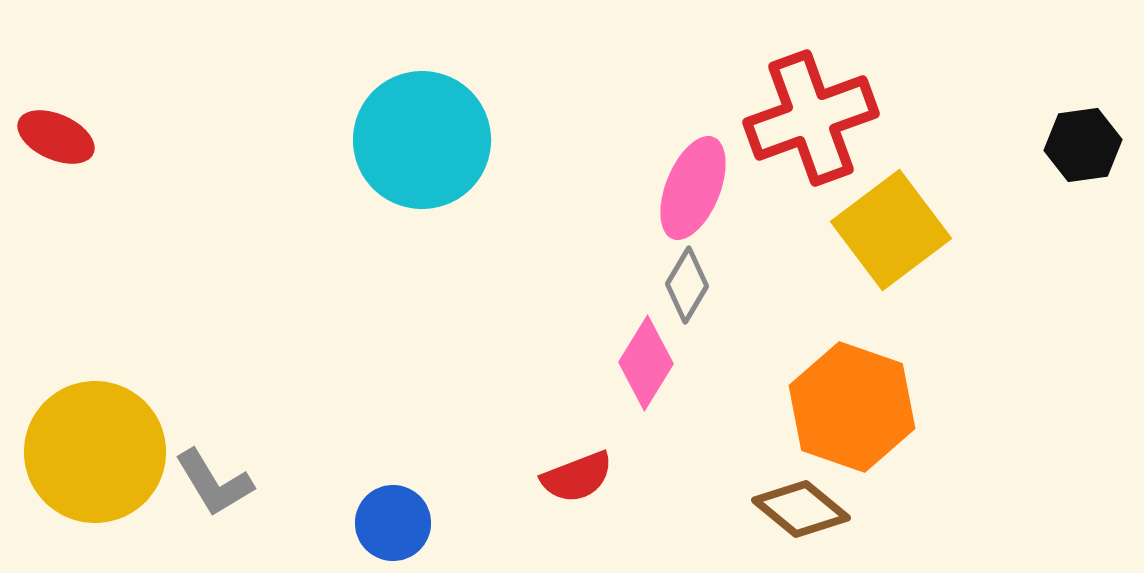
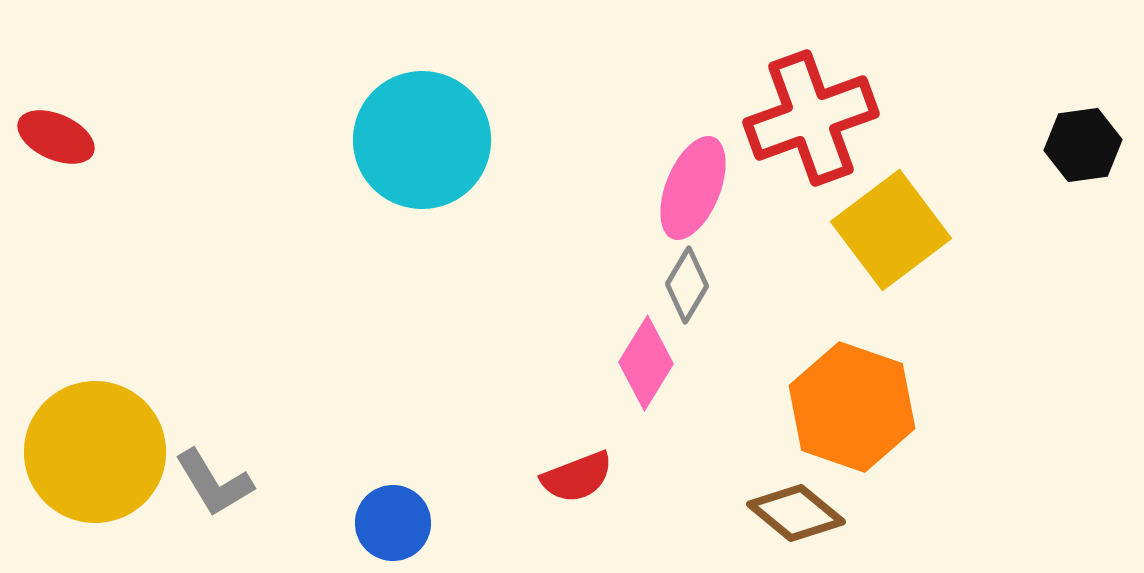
brown diamond: moved 5 px left, 4 px down
